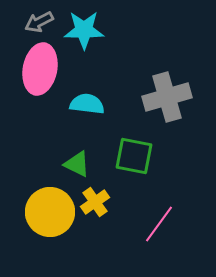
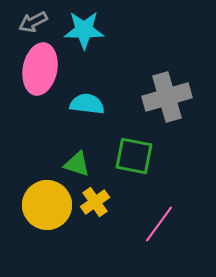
gray arrow: moved 6 px left
green triangle: rotated 8 degrees counterclockwise
yellow circle: moved 3 px left, 7 px up
